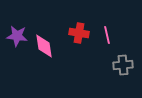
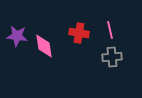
pink line: moved 3 px right, 5 px up
gray cross: moved 11 px left, 8 px up
